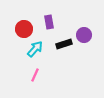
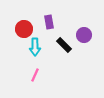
black rectangle: moved 1 px down; rotated 63 degrees clockwise
cyan arrow: moved 2 px up; rotated 138 degrees clockwise
